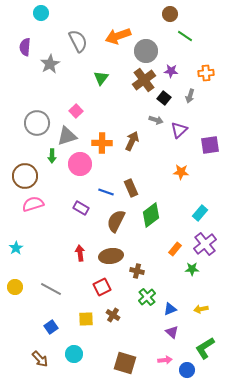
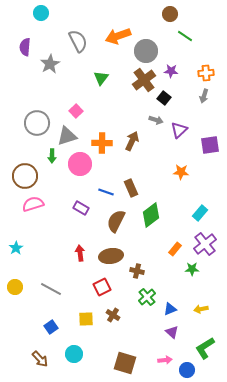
gray arrow at (190, 96): moved 14 px right
